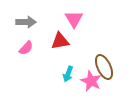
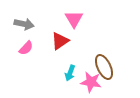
gray arrow: moved 2 px left, 2 px down; rotated 12 degrees clockwise
red triangle: rotated 24 degrees counterclockwise
cyan arrow: moved 2 px right, 1 px up
pink star: moved 1 px down; rotated 15 degrees counterclockwise
